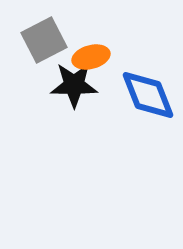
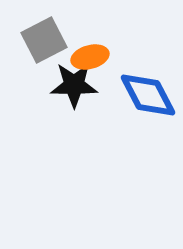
orange ellipse: moved 1 px left
blue diamond: rotated 6 degrees counterclockwise
